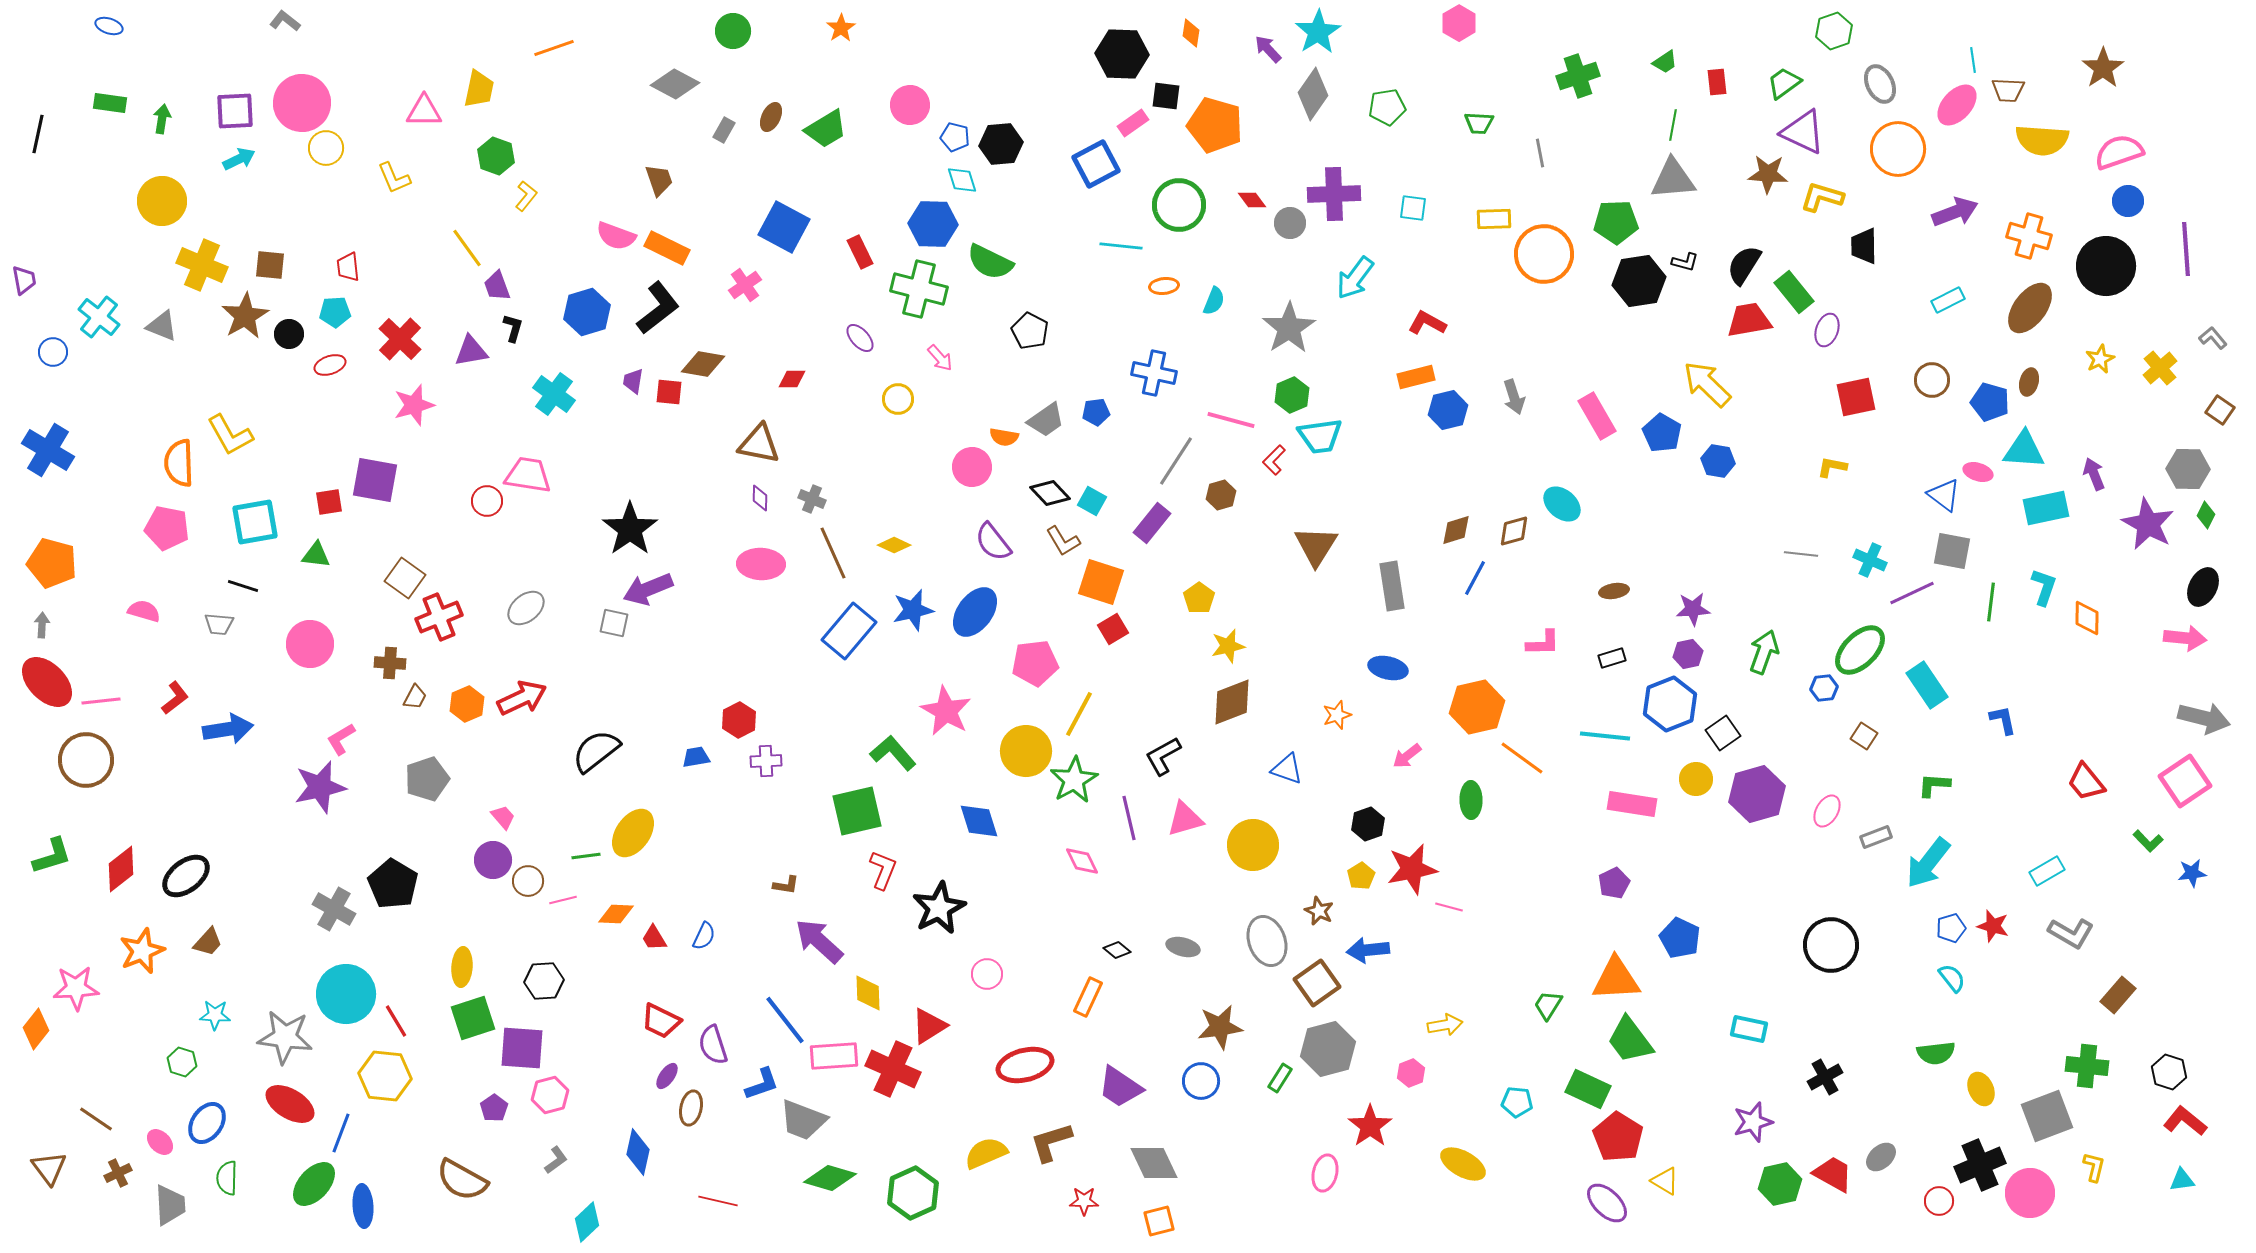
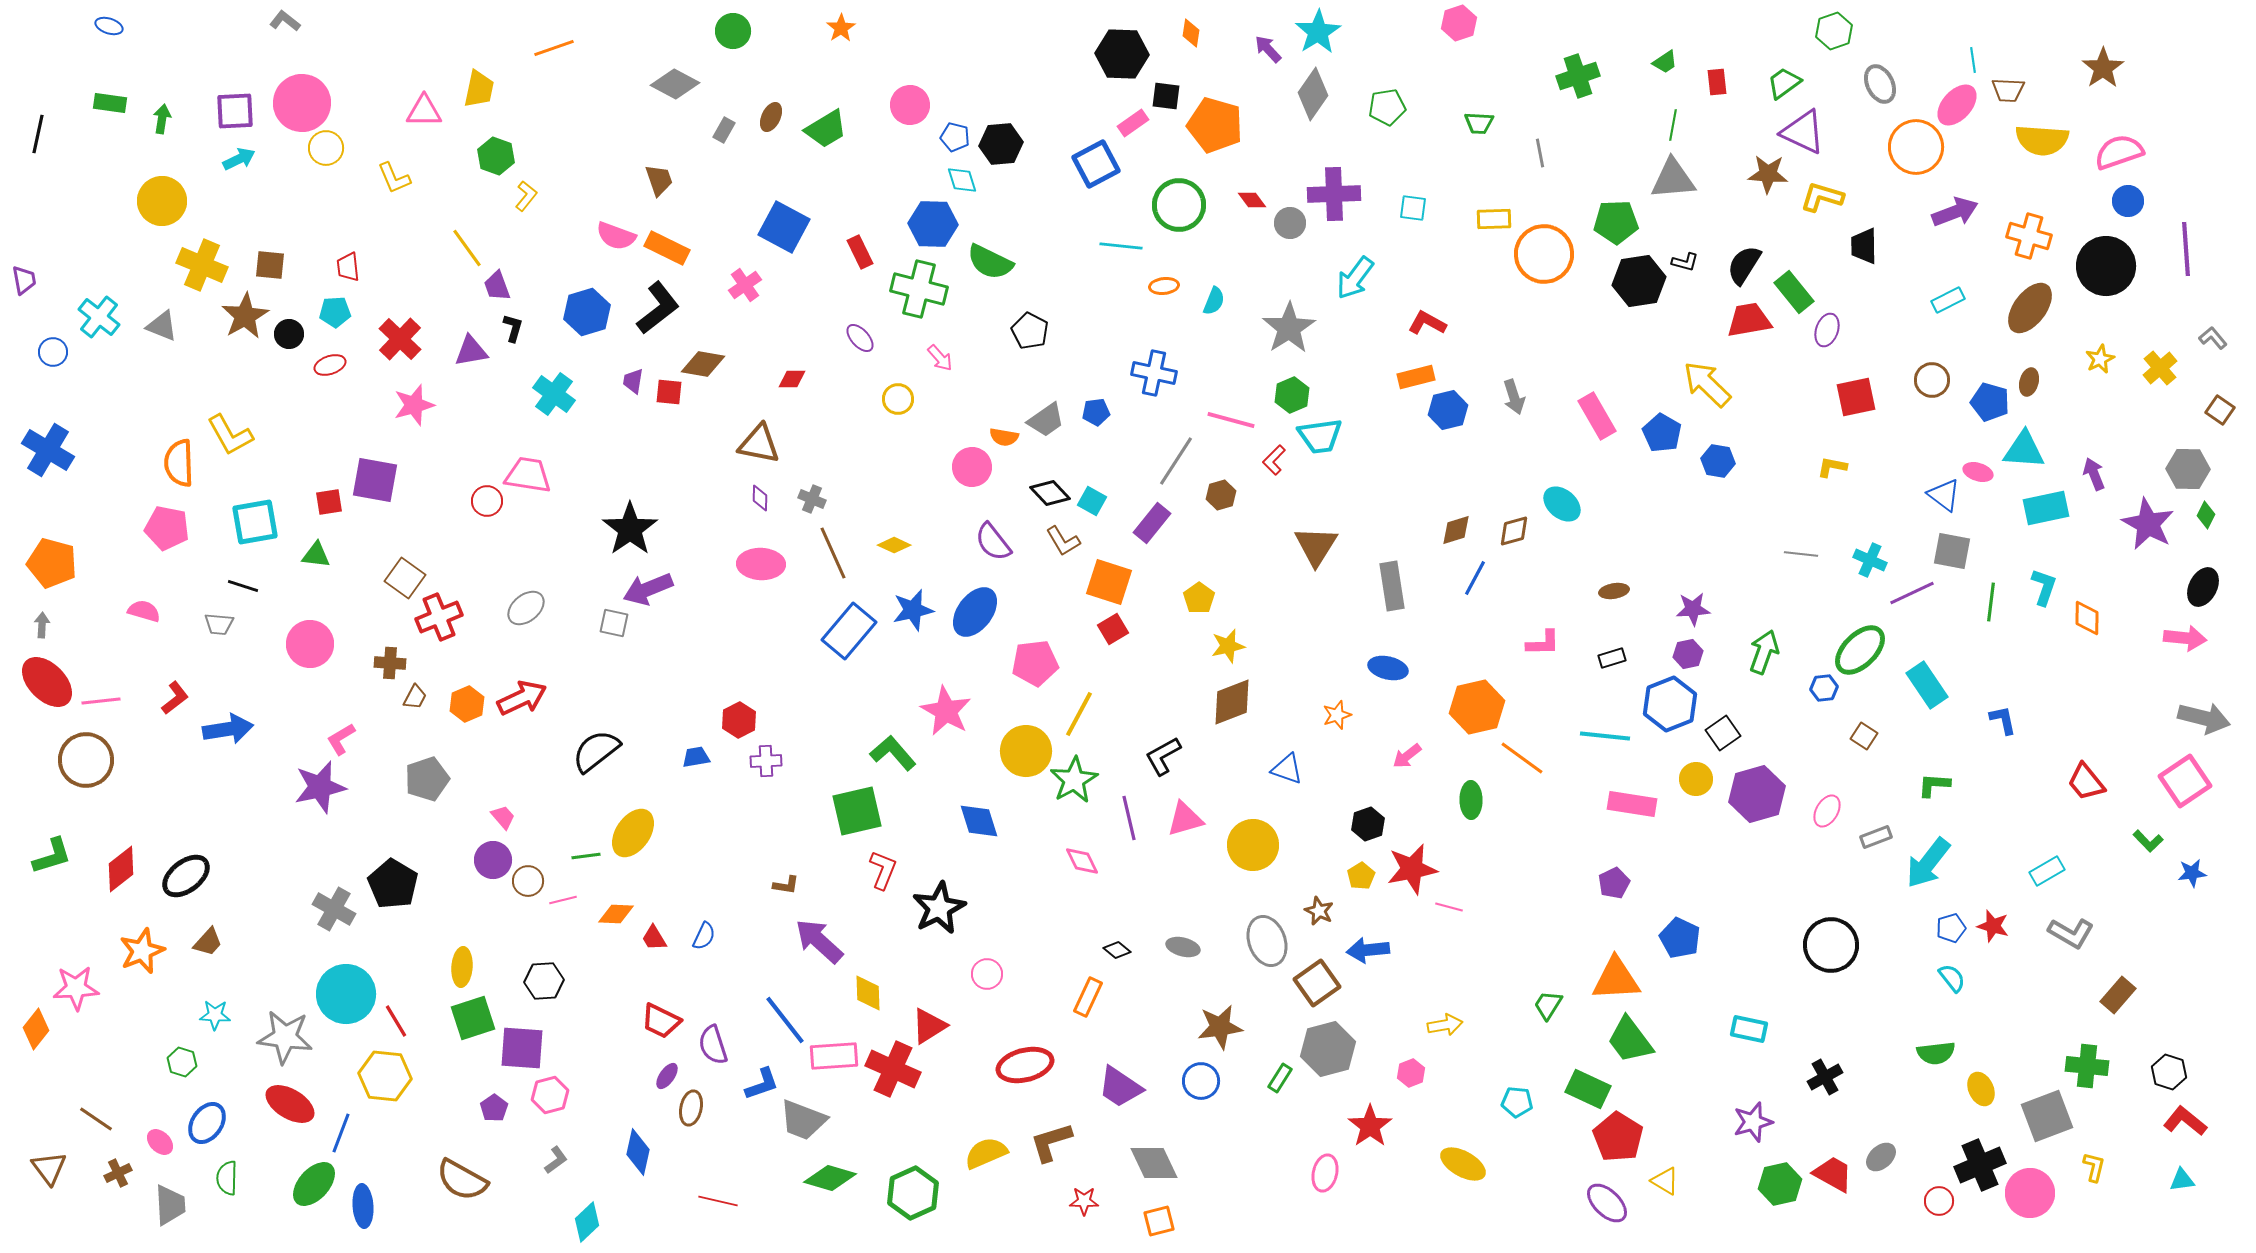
pink hexagon at (1459, 23): rotated 12 degrees clockwise
orange circle at (1898, 149): moved 18 px right, 2 px up
orange square at (1101, 582): moved 8 px right
